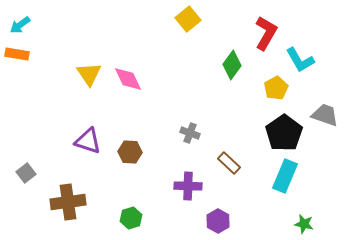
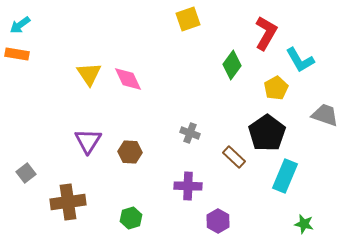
yellow square: rotated 20 degrees clockwise
black pentagon: moved 17 px left
purple triangle: rotated 44 degrees clockwise
brown rectangle: moved 5 px right, 6 px up
